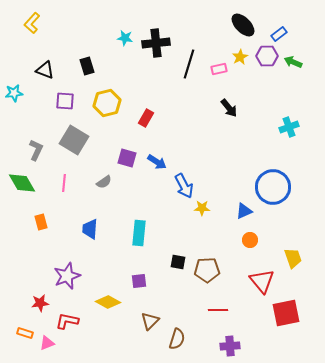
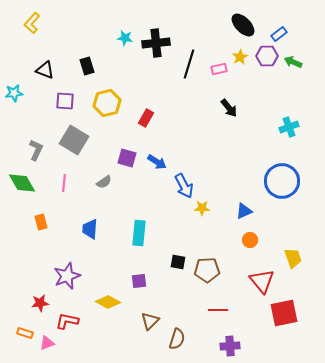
blue circle at (273, 187): moved 9 px right, 6 px up
red square at (286, 313): moved 2 px left
